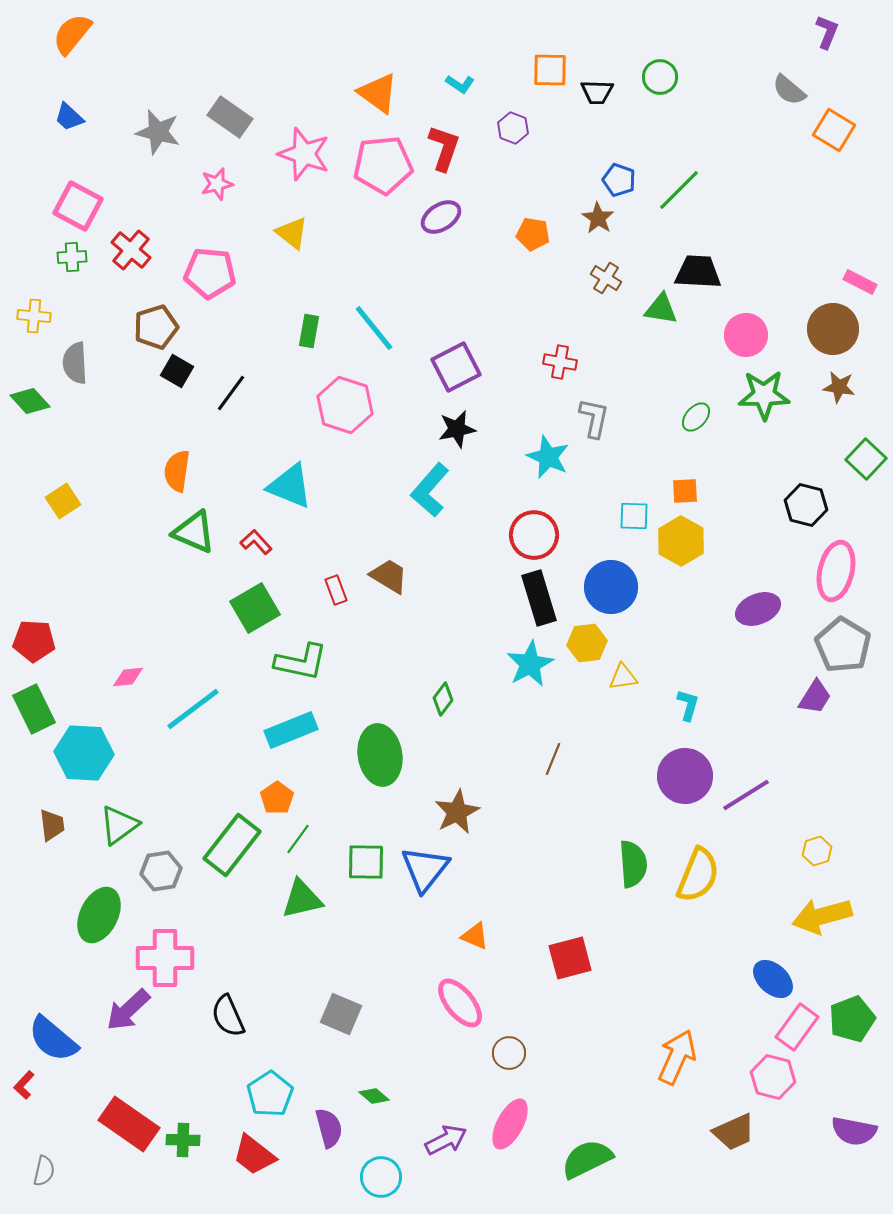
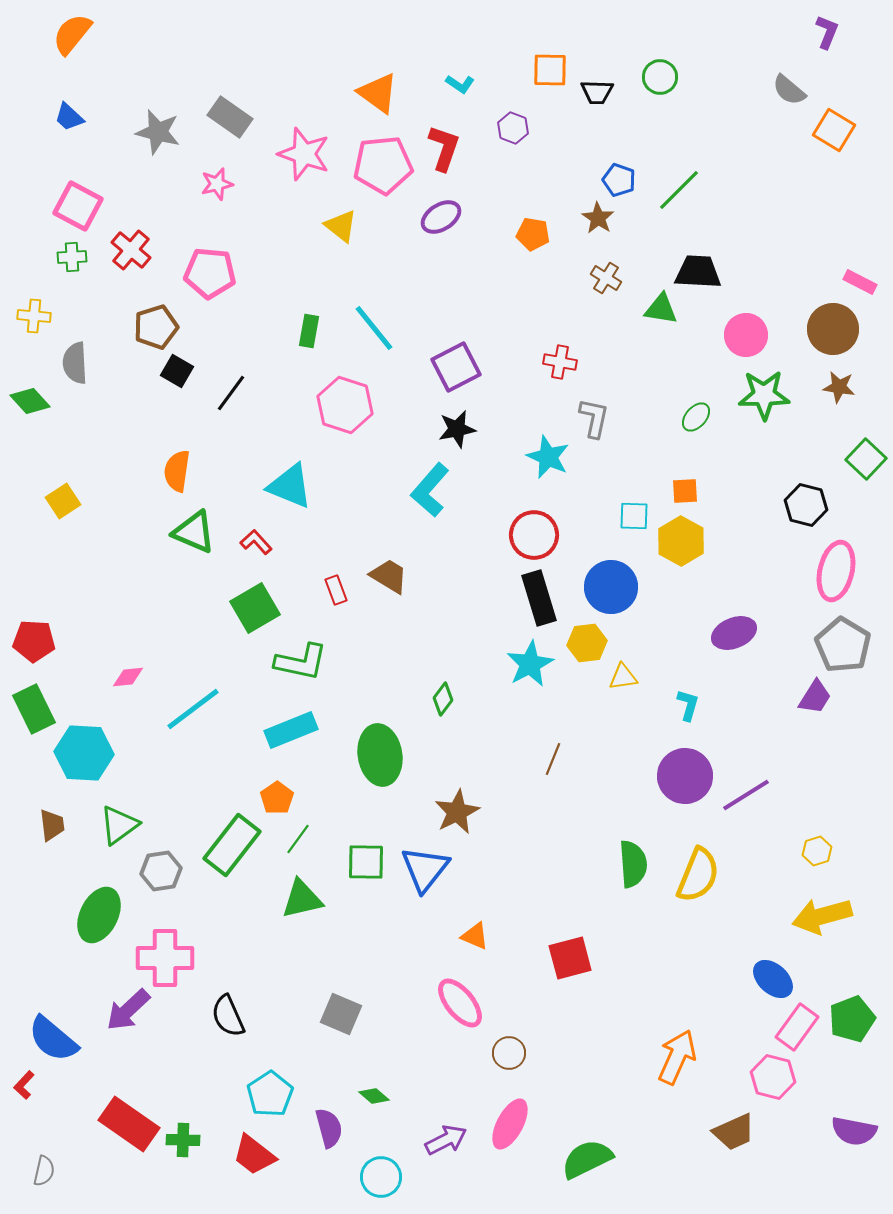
yellow triangle at (292, 233): moved 49 px right, 7 px up
purple ellipse at (758, 609): moved 24 px left, 24 px down
